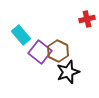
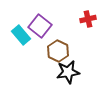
red cross: moved 1 px right
purple square: moved 26 px up
black star: rotated 10 degrees clockwise
